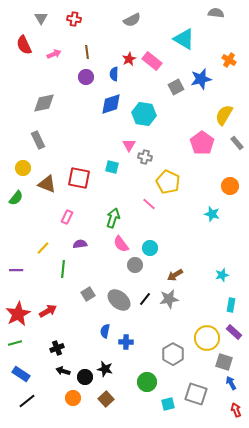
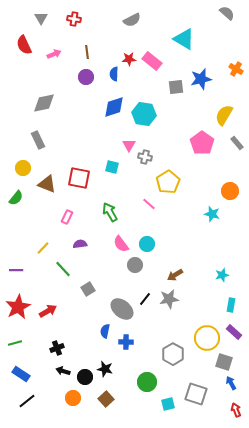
gray semicircle at (216, 13): moved 11 px right; rotated 35 degrees clockwise
red star at (129, 59): rotated 24 degrees clockwise
orange cross at (229, 60): moved 7 px right, 9 px down
gray square at (176, 87): rotated 21 degrees clockwise
blue diamond at (111, 104): moved 3 px right, 3 px down
yellow pentagon at (168, 182): rotated 15 degrees clockwise
orange circle at (230, 186): moved 5 px down
green arrow at (113, 218): moved 3 px left, 6 px up; rotated 48 degrees counterclockwise
cyan circle at (150, 248): moved 3 px left, 4 px up
green line at (63, 269): rotated 48 degrees counterclockwise
gray square at (88, 294): moved 5 px up
gray ellipse at (119, 300): moved 3 px right, 9 px down
red star at (18, 314): moved 7 px up
